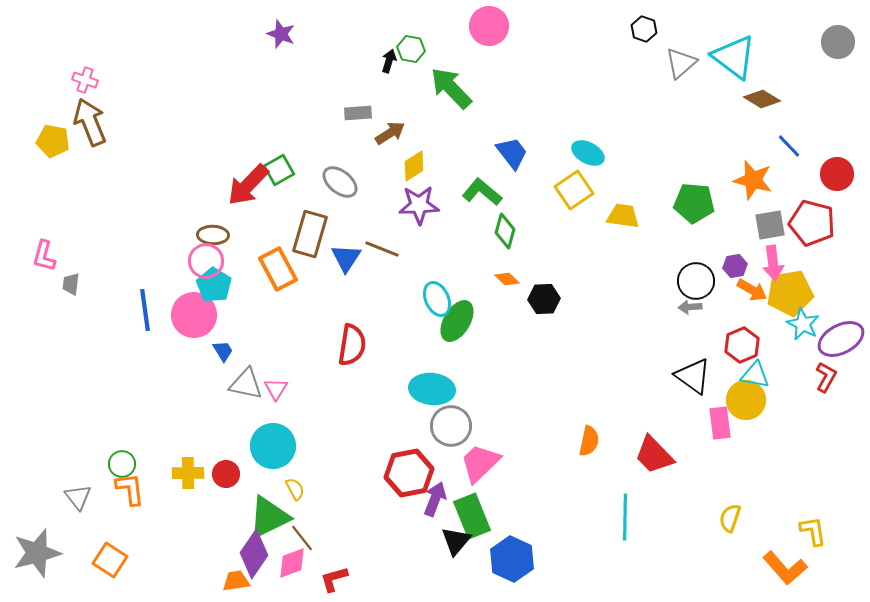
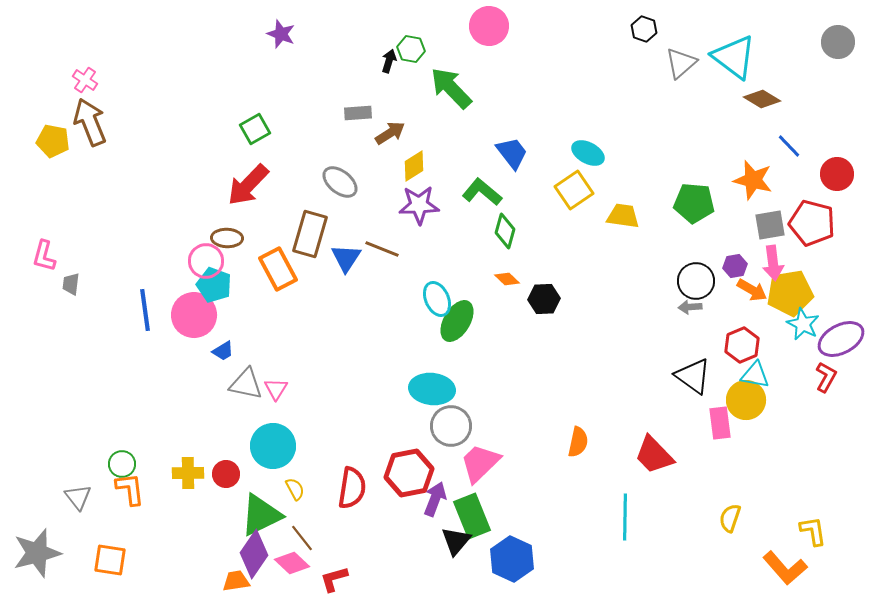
pink cross at (85, 80): rotated 15 degrees clockwise
green square at (279, 170): moved 24 px left, 41 px up
brown ellipse at (213, 235): moved 14 px right, 3 px down
cyan pentagon at (214, 285): rotated 12 degrees counterclockwise
red semicircle at (352, 345): moved 143 px down
blue trapezoid at (223, 351): rotated 90 degrees clockwise
orange semicircle at (589, 441): moved 11 px left, 1 px down
green triangle at (269, 517): moved 8 px left, 2 px up
orange square at (110, 560): rotated 24 degrees counterclockwise
pink diamond at (292, 563): rotated 64 degrees clockwise
